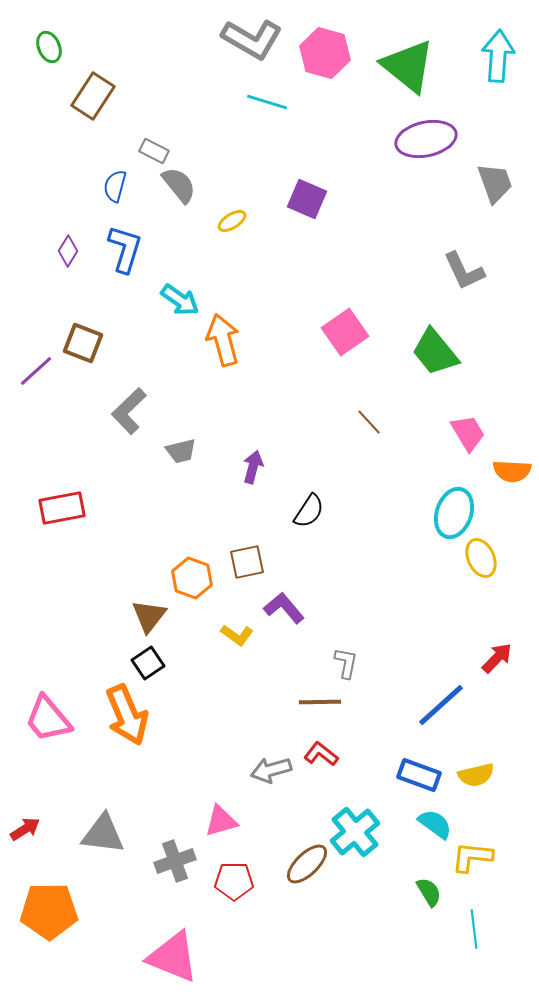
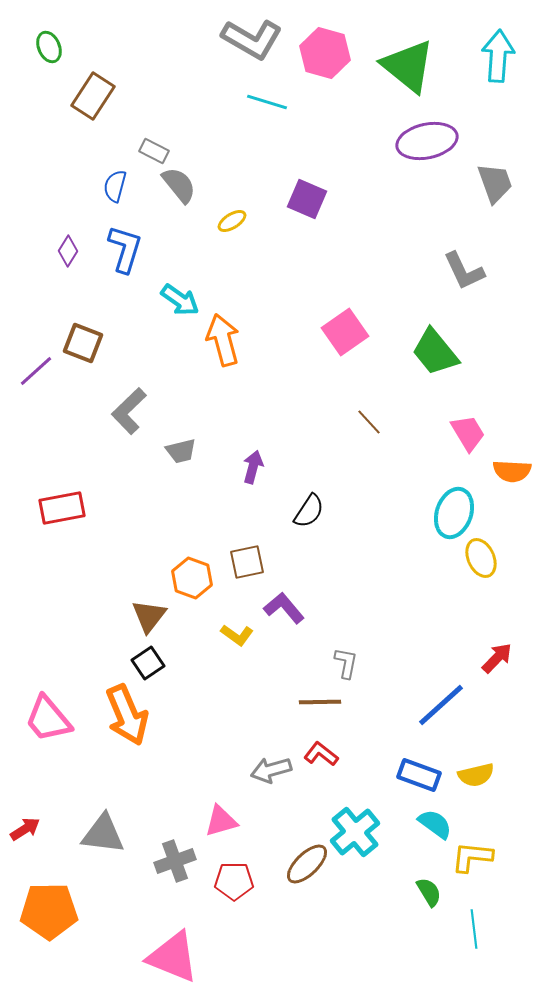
purple ellipse at (426, 139): moved 1 px right, 2 px down
